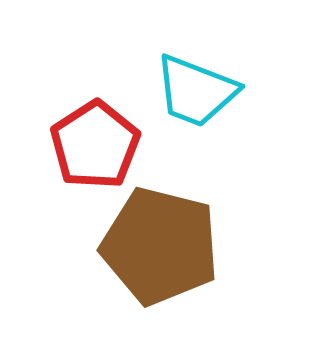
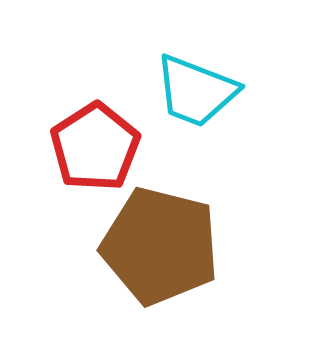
red pentagon: moved 2 px down
